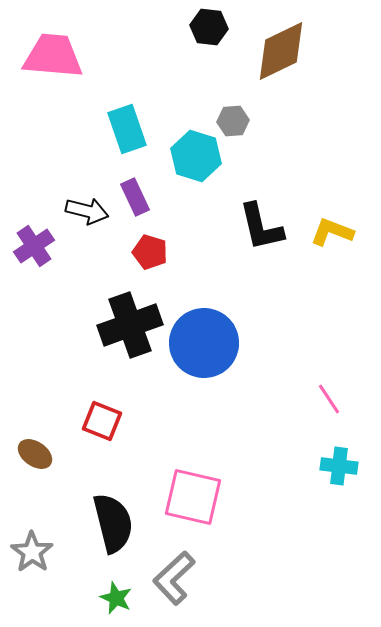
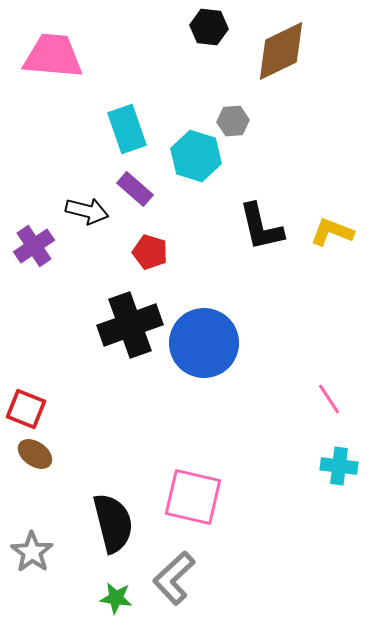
purple rectangle: moved 8 px up; rotated 24 degrees counterclockwise
red square: moved 76 px left, 12 px up
green star: rotated 16 degrees counterclockwise
